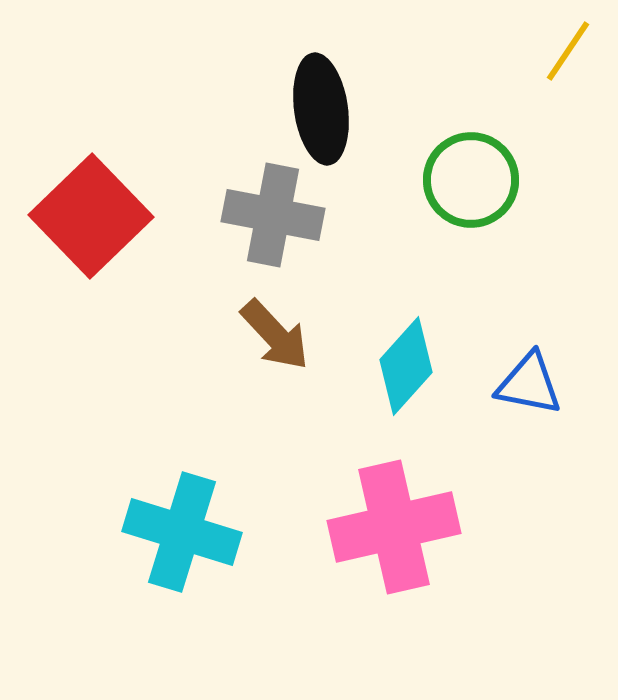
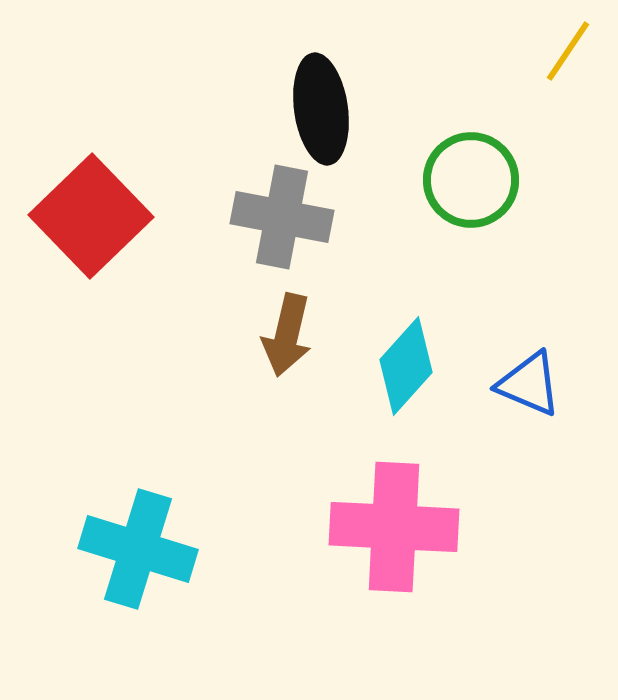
gray cross: moved 9 px right, 2 px down
brown arrow: moved 12 px right; rotated 56 degrees clockwise
blue triangle: rotated 12 degrees clockwise
pink cross: rotated 16 degrees clockwise
cyan cross: moved 44 px left, 17 px down
